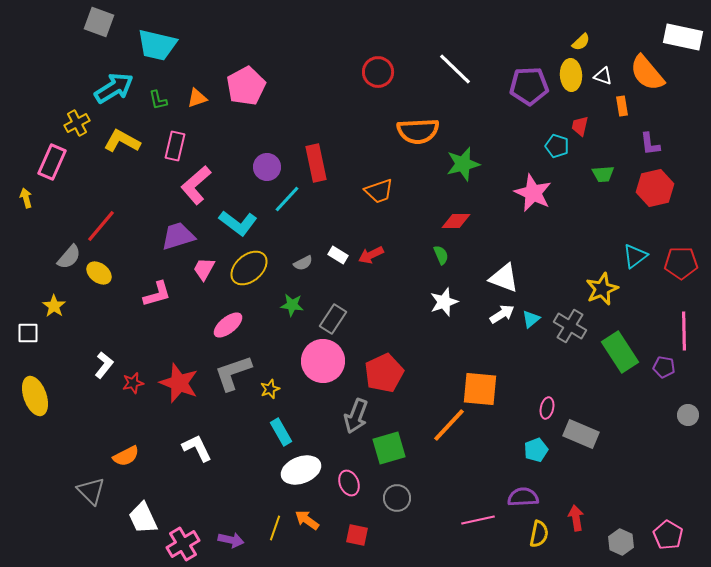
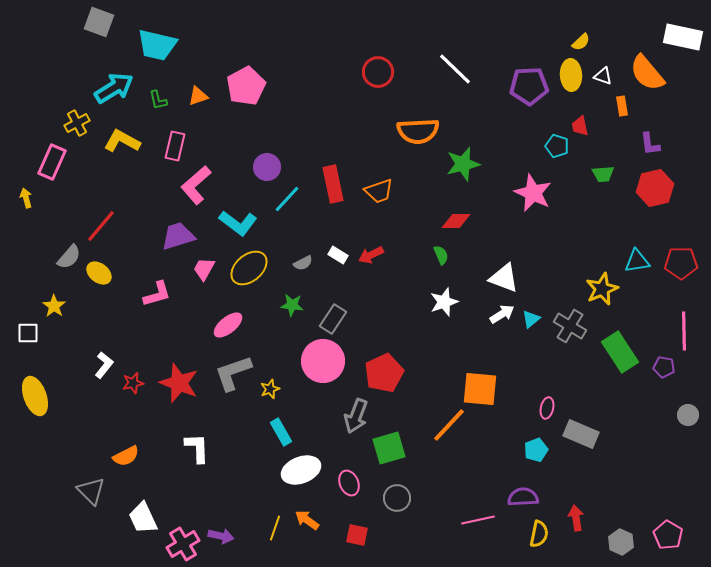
orange triangle at (197, 98): moved 1 px right, 2 px up
red trapezoid at (580, 126): rotated 25 degrees counterclockwise
red rectangle at (316, 163): moved 17 px right, 21 px down
cyan triangle at (635, 256): moved 2 px right, 5 px down; rotated 28 degrees clockwise
white L-shape at (197, 448): rotated 24 degrees clockwise
purple arrow at (231, 540): moved 10 px left, 4 px up
